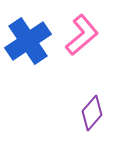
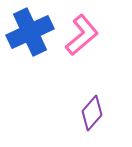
blue cross: moved 2 px right, 9 px up; rotated 9 degrees clockwise
